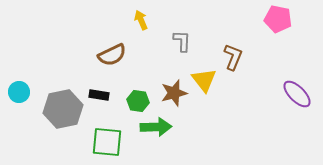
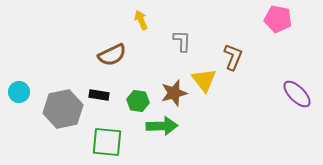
green arrow: moved 6 px right, 1 px up
